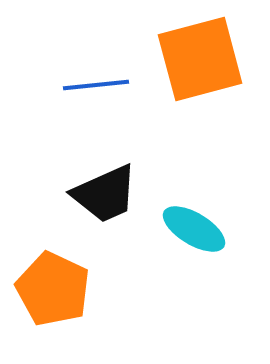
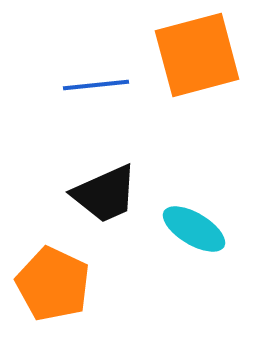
orange square: moved 3 px left, 4 px up
orange pentagon: moved 5 px up
